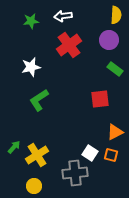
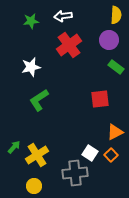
green rectangle: moved 1 px right, 2 px up
orange square: rotated 32 degrees clockwise
